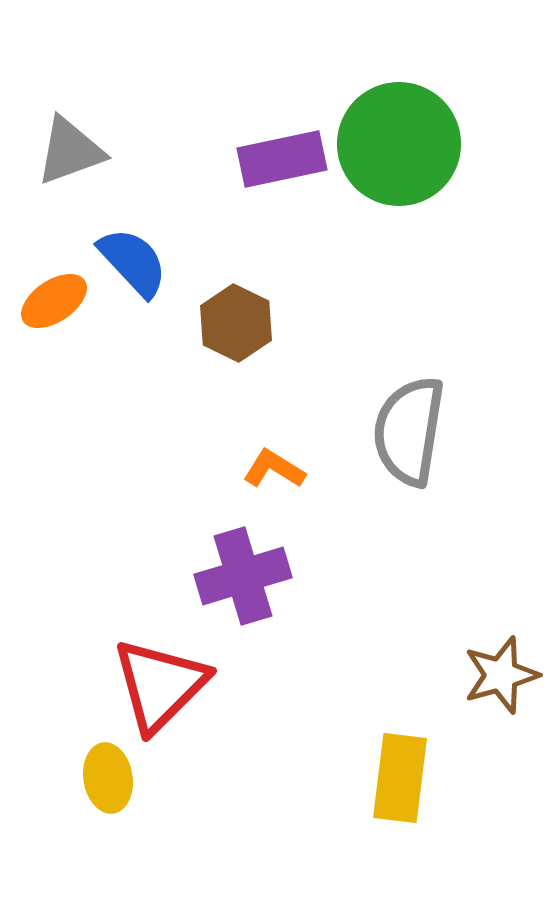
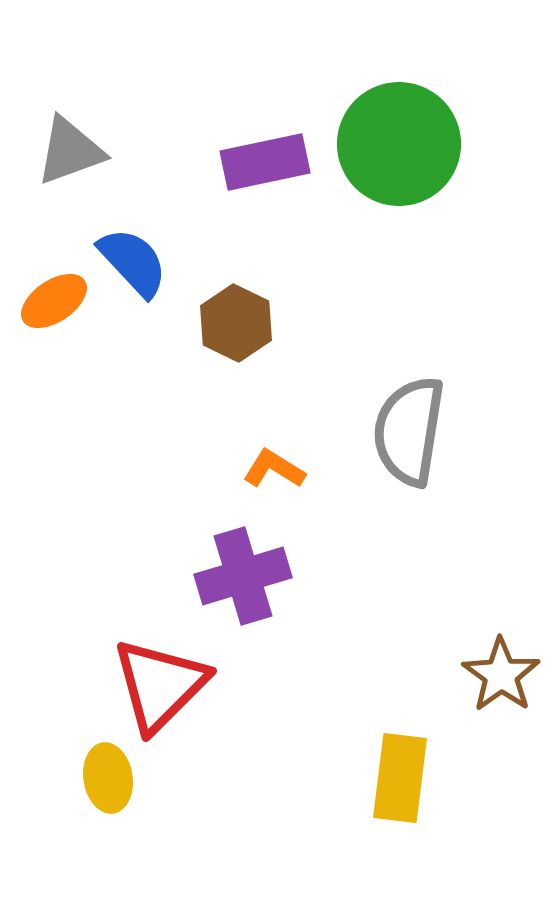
purple rectangle: moved 17 px left, 3 px down
brown star: rotated 20 degrees counterclockwise
